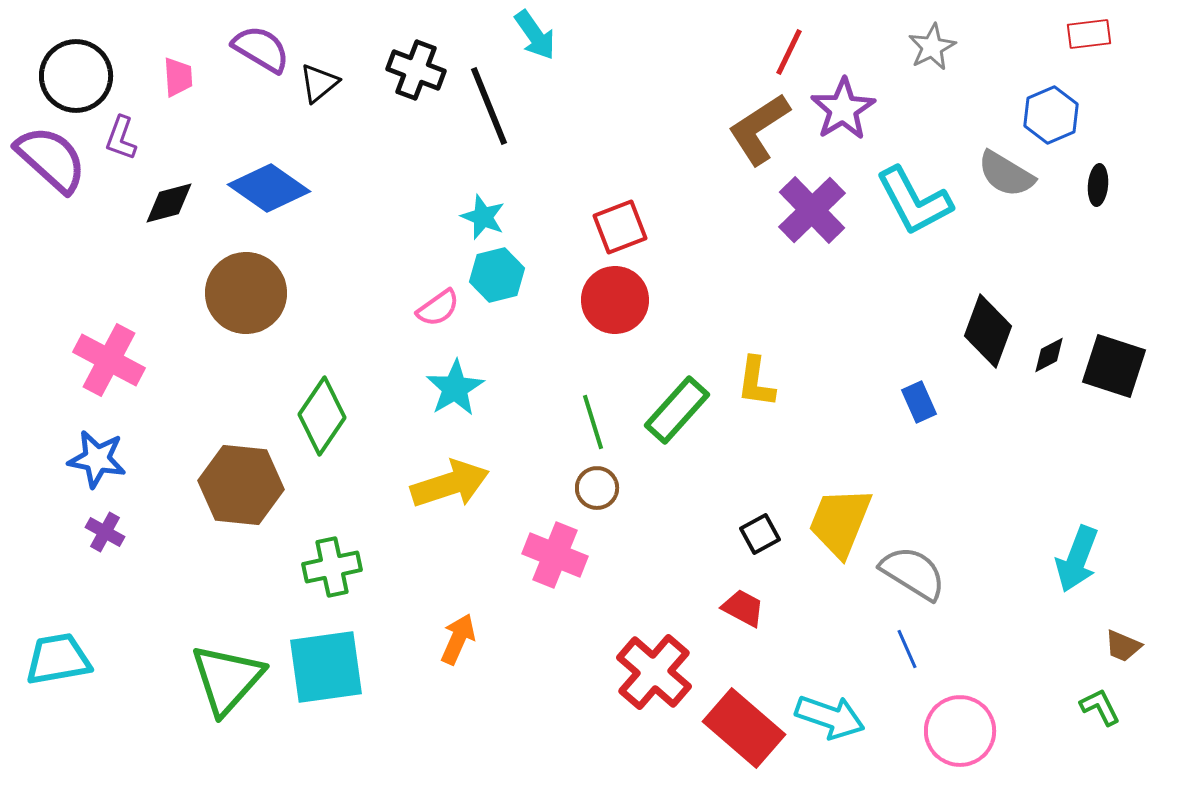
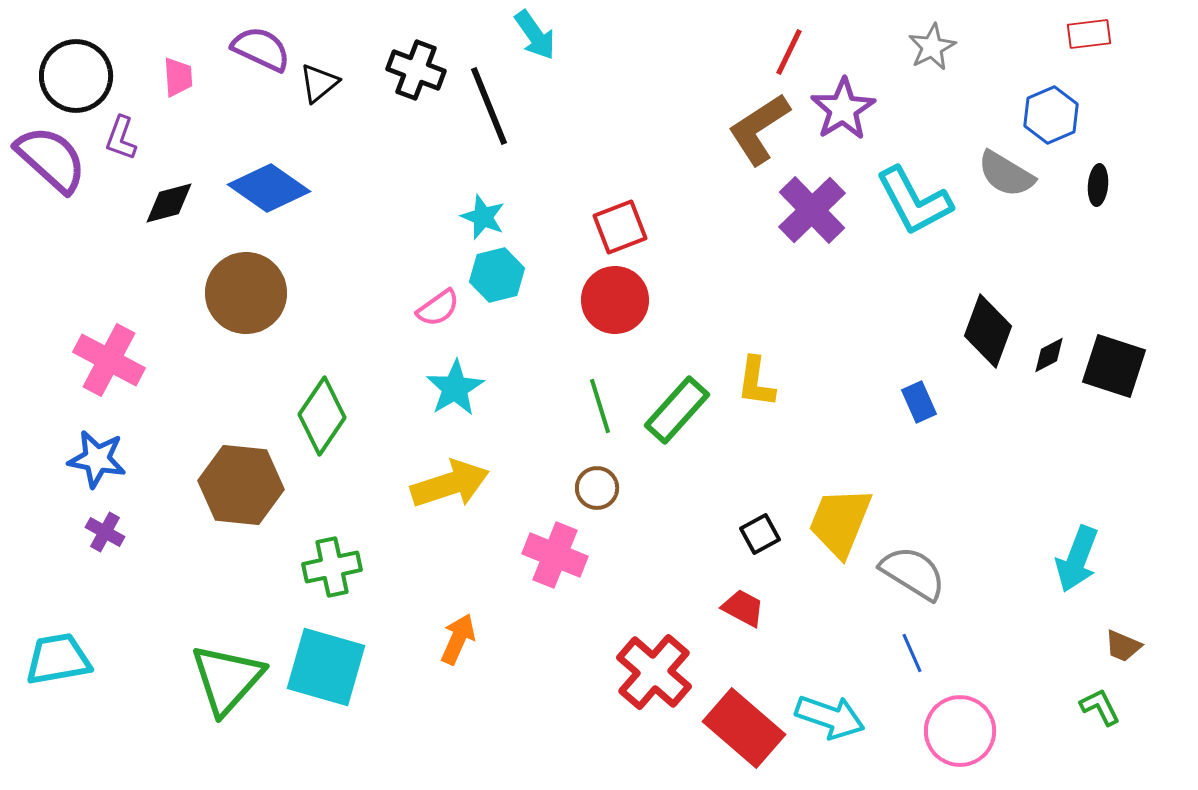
purple semicircle at (261, 49): rotated 6 degrees counterclockwise
green line at (593, 422): moved 7 px right, 16 px up
blue line at (907, 649): moved 5 px right, 4 px down
cyan square at (326, 667): rotated 24 degrees clockwise
